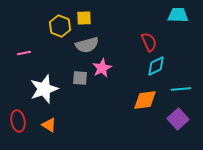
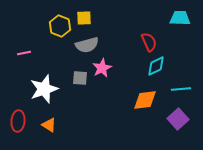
cyan trapezoid: moved 2 px right, 3 px down
red ellipse: rotated 15 degrees clockwise
